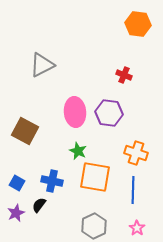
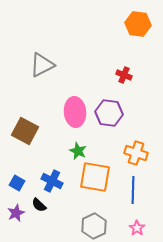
blue cross: rotated 15 degrees clockwise
black semicircle: rotated 84 degrees counterclockwise
